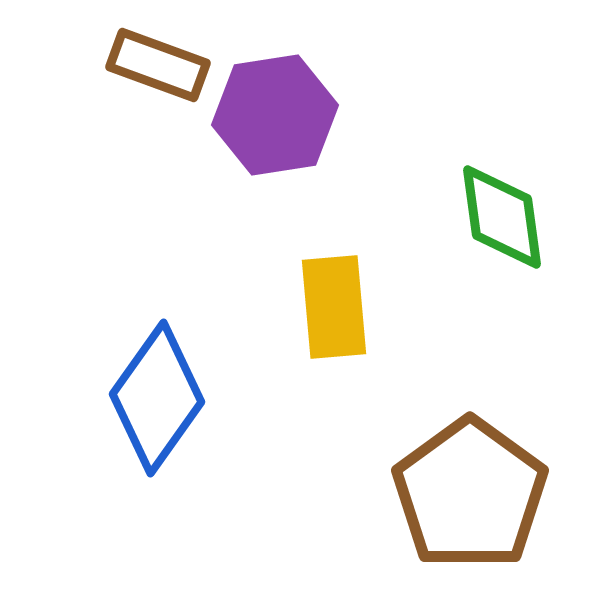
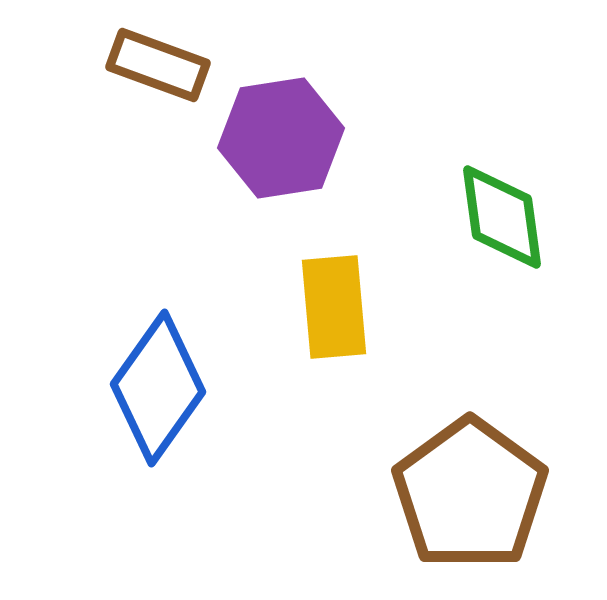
purple hexagon: moved 6 px right, 23 px down
blue diamond: moved 1 px right, 10 px up
